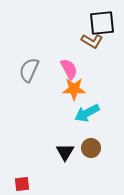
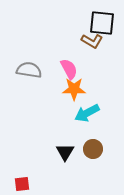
black square: rotated 12 degrees clockwise
gray semicircle: rotated 75 degrees clockwise
brown circle: moved 2 px right, 1 px down
